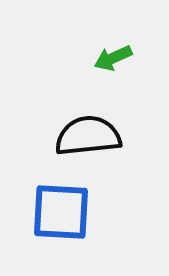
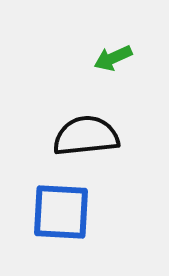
black semicircle: moved 2 px left
